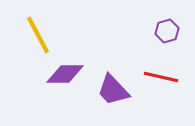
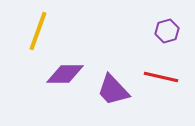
yellow line: moved 4 px up; rotated 48 degrees clockwise
